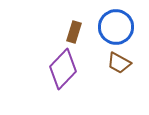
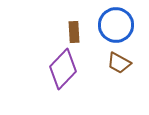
blue circle: moved 2 px up
brown rectangle: rotated 20 degrees counterclockwise
